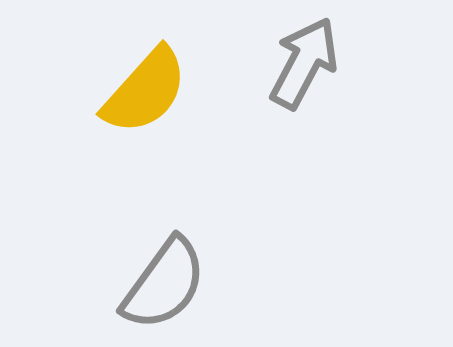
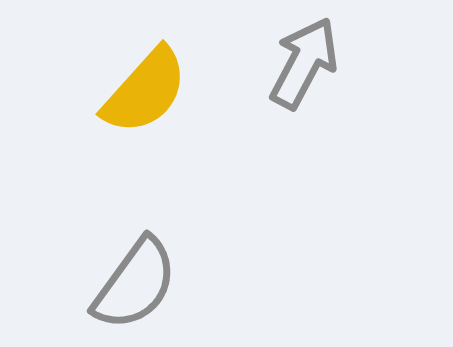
gray semicircle: moved 29 px left
